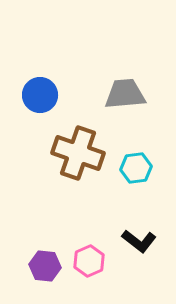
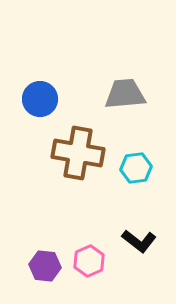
blue circle: moved 4 px down
brown cross: rotated 9 degrees counterclockwise
